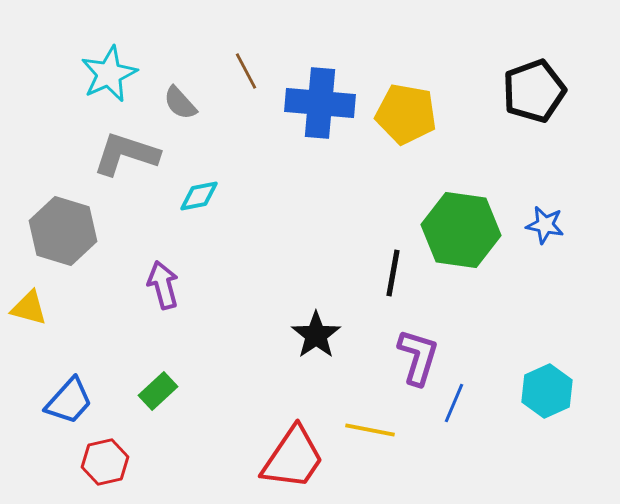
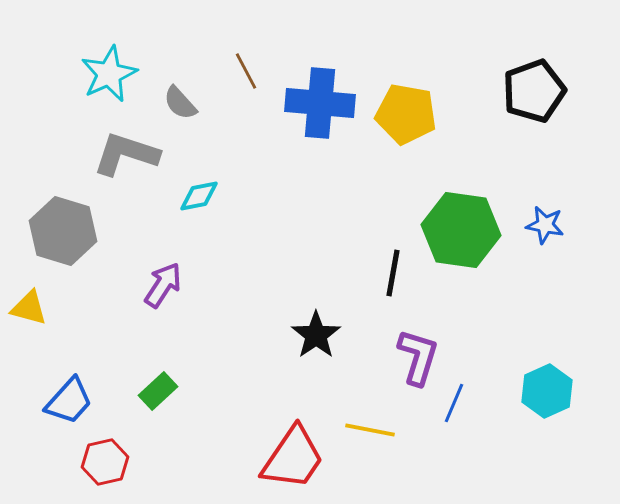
purple arrow: rotated 48 degrees clockwise
